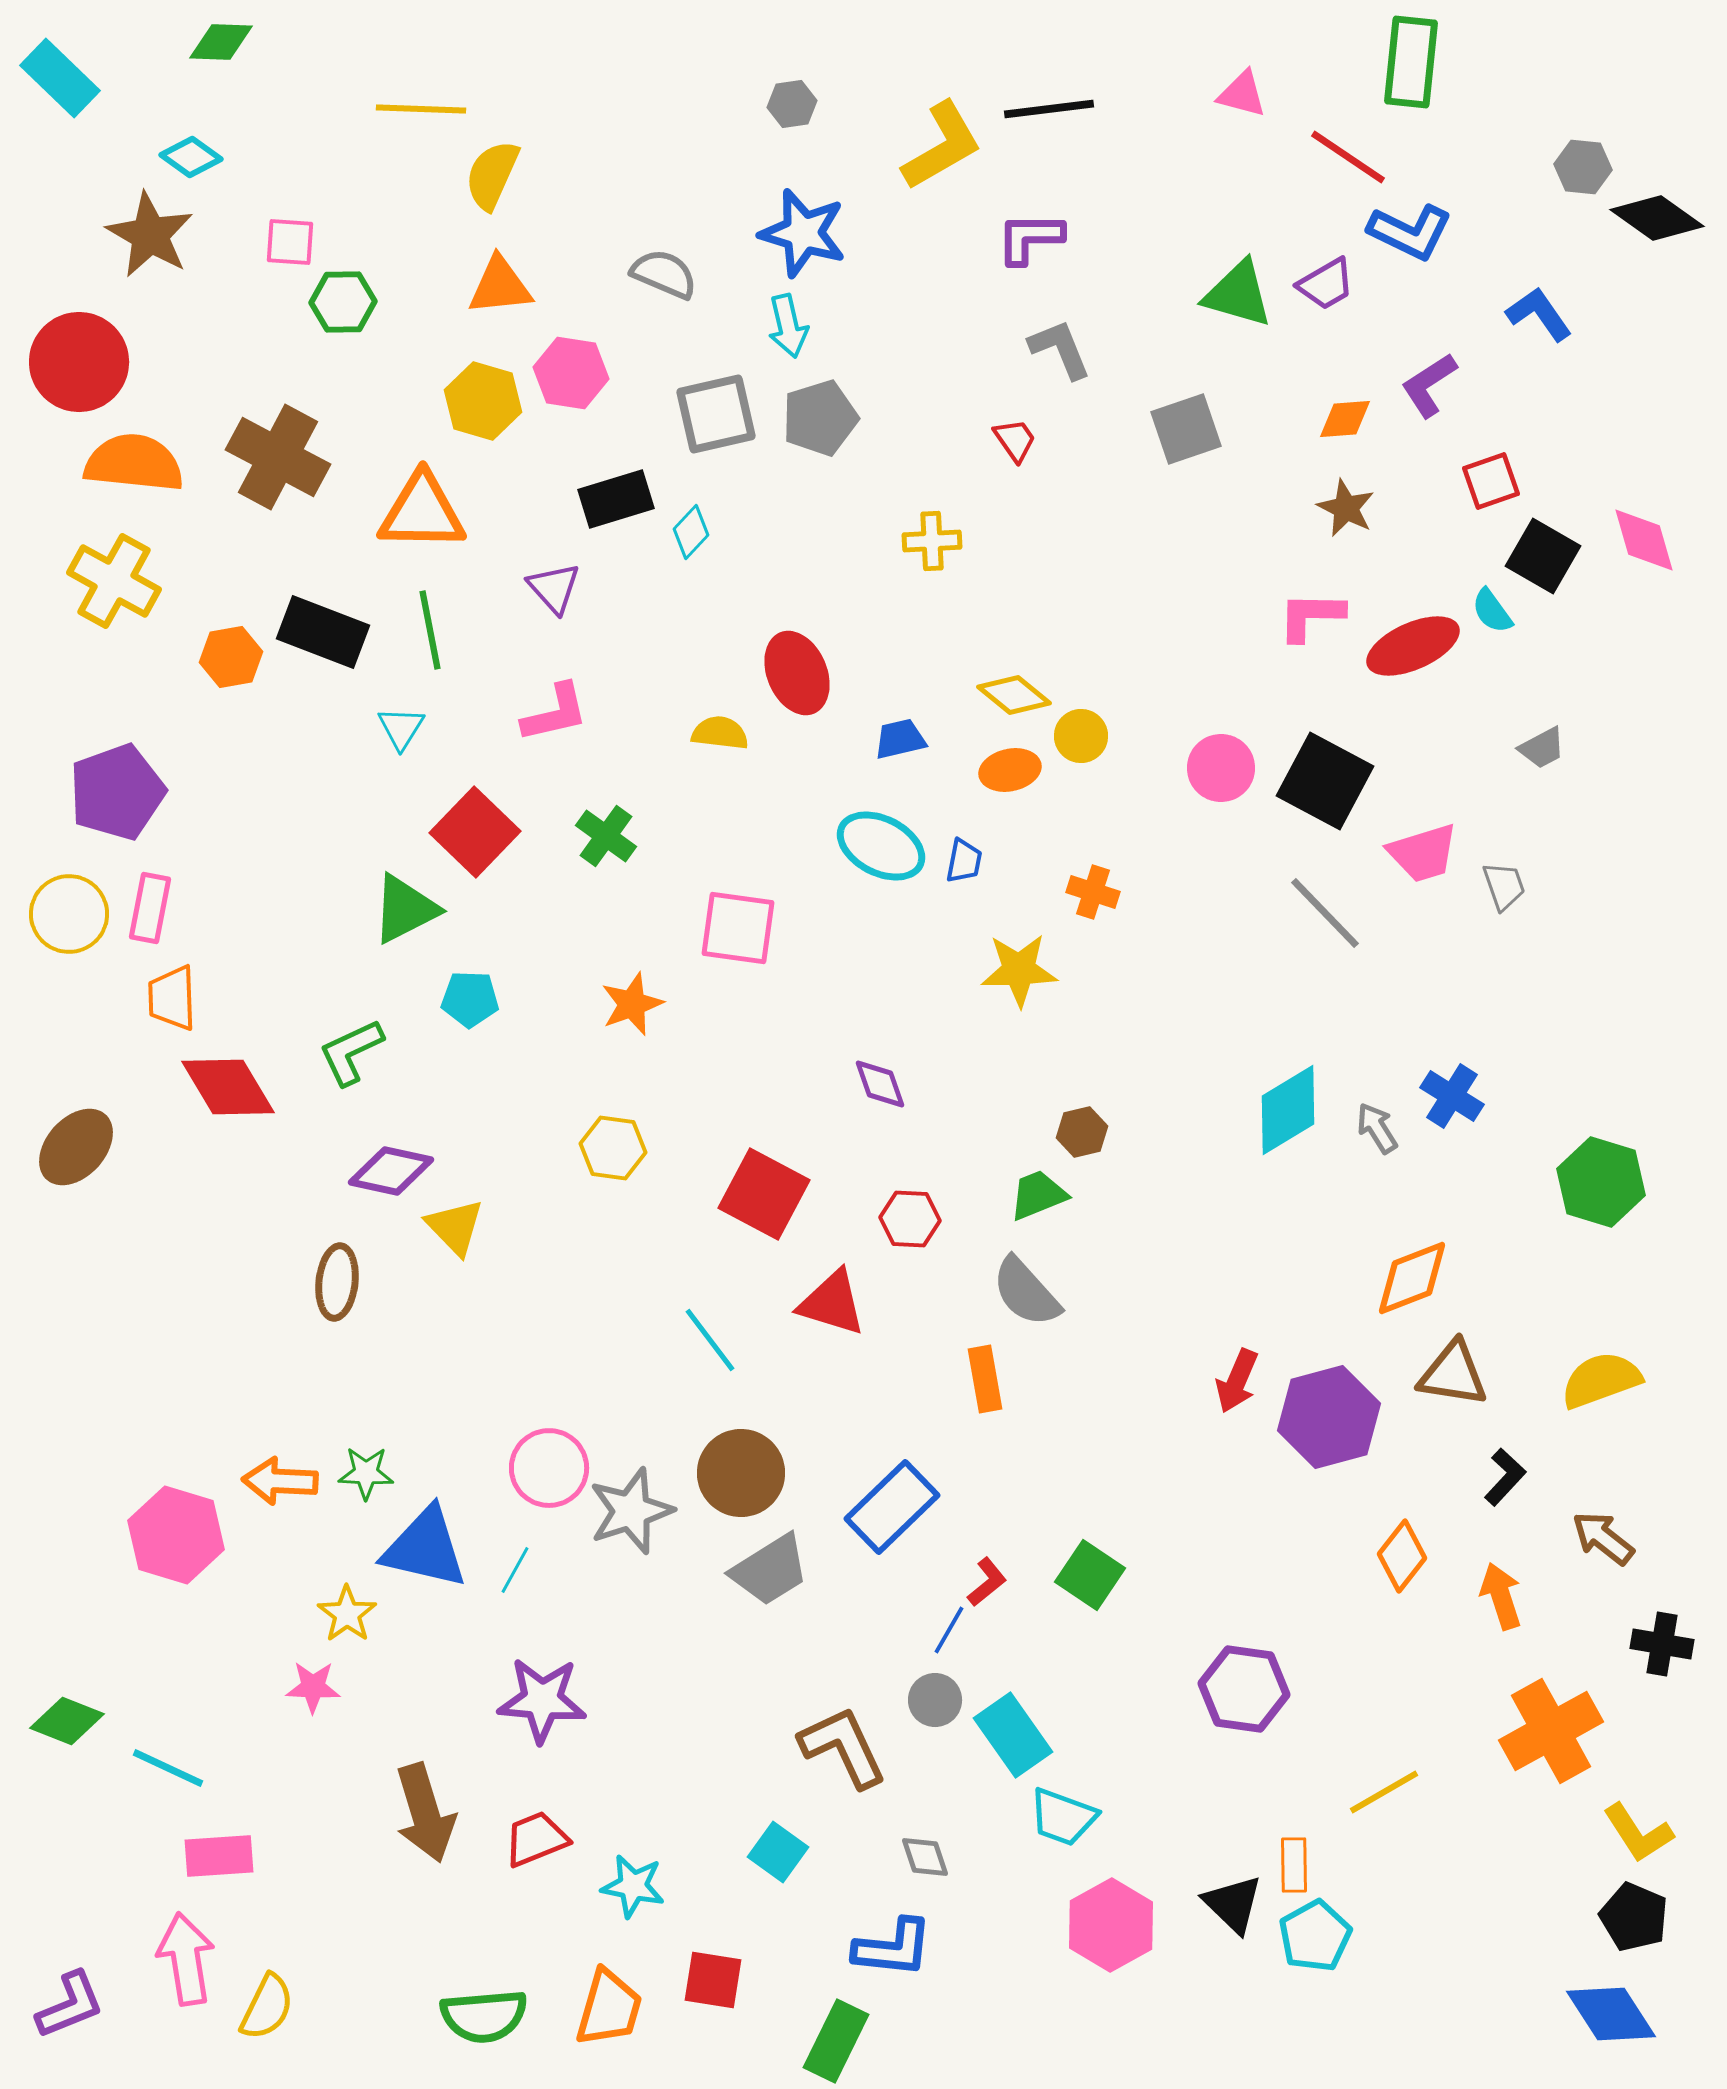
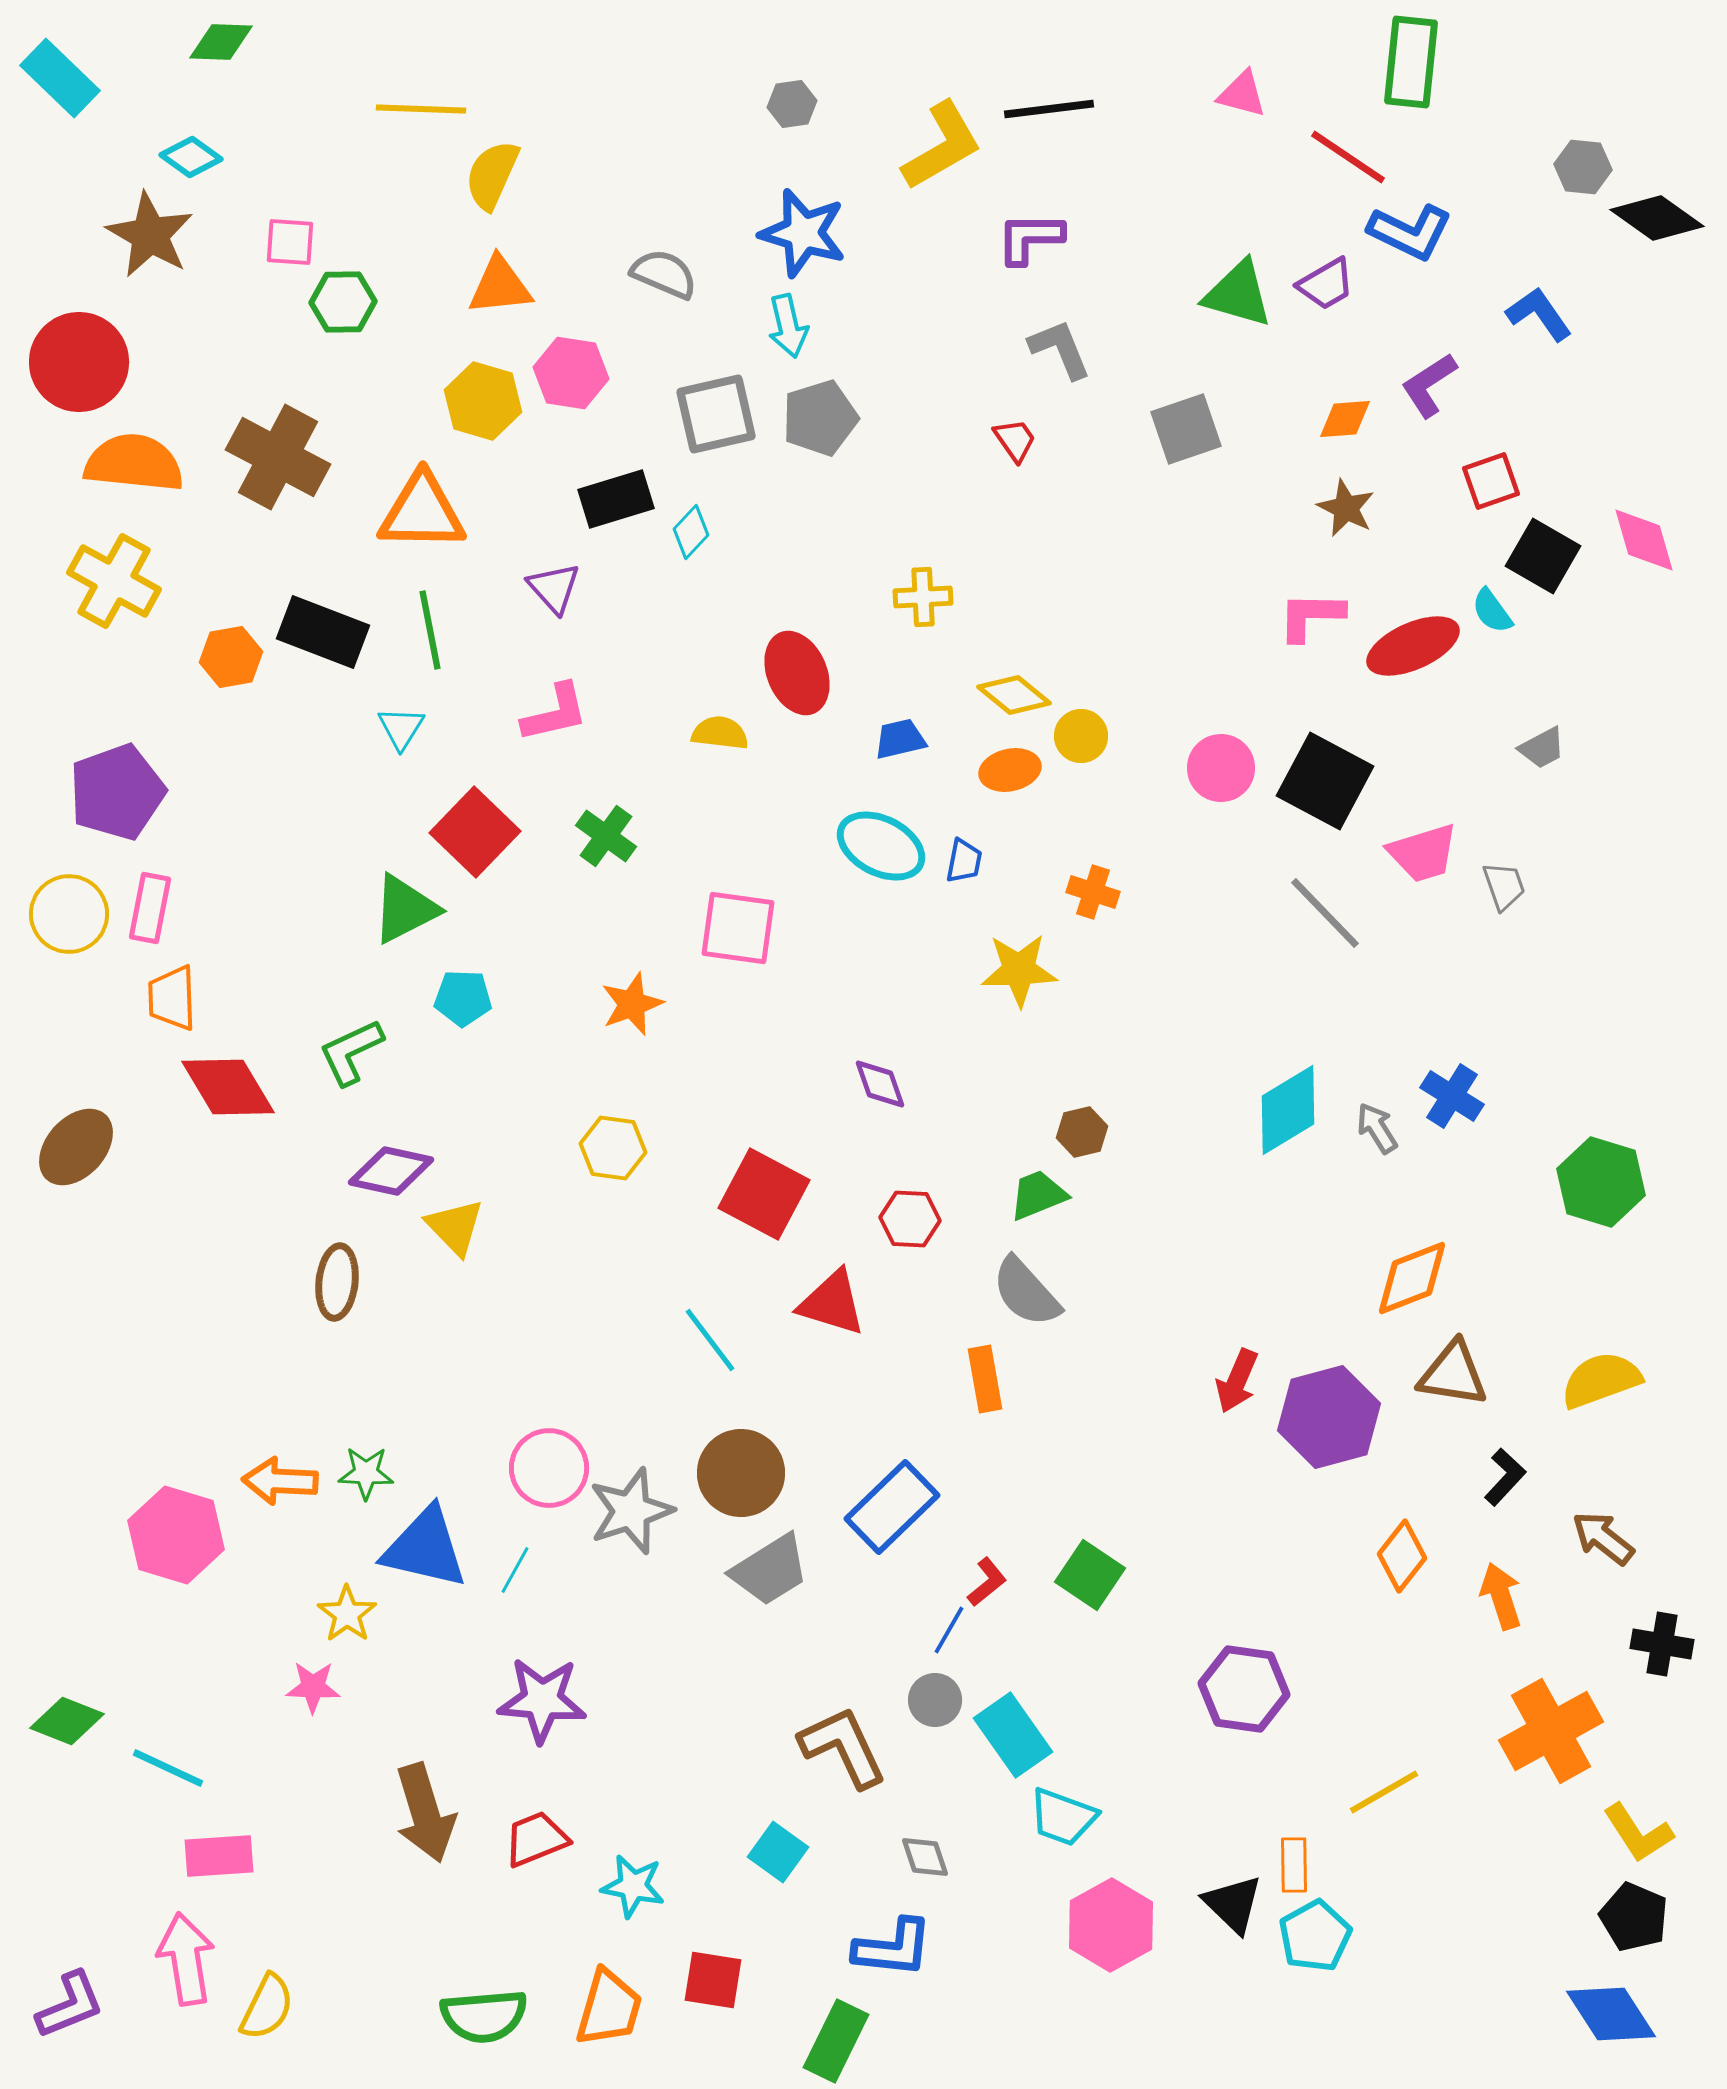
yellow cross at (932, 541): moved 9 px left, 56 px down
cyan pentagon at (470, 999): moved 7 px left, 1 px up
